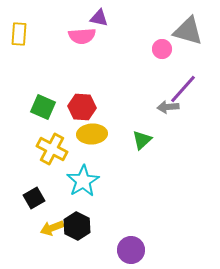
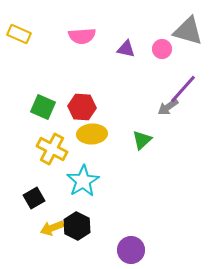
purple triangle: moved 27 px right, 31 px down
yellow rectangle: rotated 70 degrees counterclockwise
gray arrow: rotated 30 degrees counterclockwise
